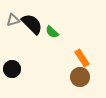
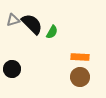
green semicircle: rotated 104 degrees counterclockwise
orange rectangle: moved 2 px left, 1 px up; rotated 54 degrees counterclockwise
